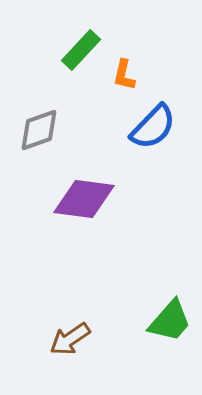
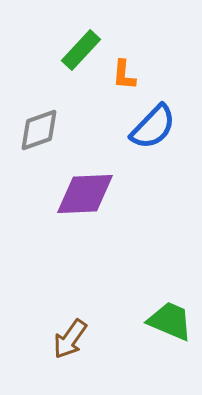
orange L-shape: rotated 8 degrees counterclockwise
purple diamond: moved 1 px right, 5 px up; rotated 10 degrees counterclockwise
green trapezoid: rotated 108 degrees counterclockwise
brown arrow: rotated 21 degrees counterclockwise
